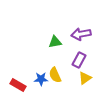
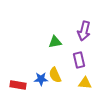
purple arrow: moved 3 px right, 3 px up; rotated 66 degrees counterclockwise
purple rectangle: rotated 42 degrees counterclockwise
yellow triangle: moved 5 px down; rotated 40 degrees clockwise
red rectangle: rotated 21 degrees counterclockwise
